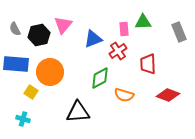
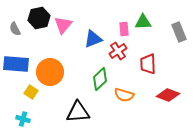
black hexagon: moved 17 px up
green diamond: moved 1 px down; rotated 15 degrees counterclockwise
